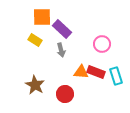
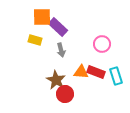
purple rectangle: moved 4 px left, 2 px up
yellow rectangle: rotated 16 degrees counterclockwise
brown star: moved 21 px right, 5 px up
